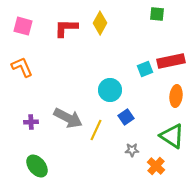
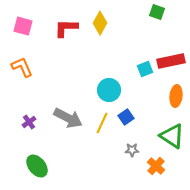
green square: moved 2 px up; rotated 14 degrees clockwise
cyan circle: moved 1 px left
purple cross: moved 2 px left; rotated 32 degrees counterclockwise
yellow line: moved 6 px right, 7 px up
